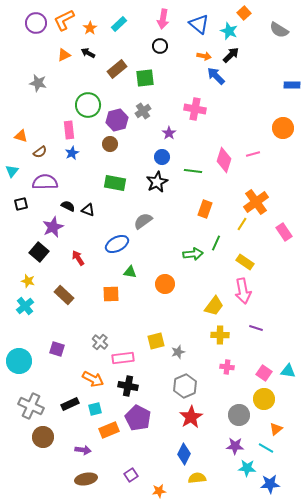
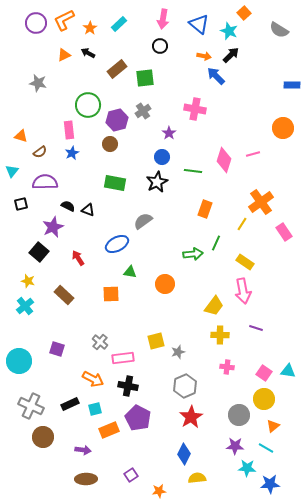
orange cross at (256, 202): moved 5 px right
orange triangle at (276, 429): moved 3 px left, 3 px up
brown ellipse at (86, 479): rotated 10 degrees clockwise
